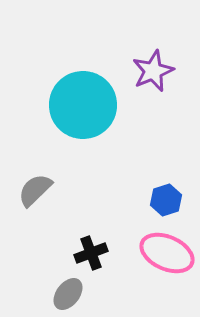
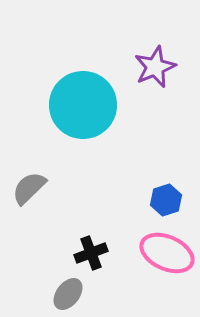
purple star: moved 2 px right, 4 px up
gray semicircle: moved 6 px left, 2 px up
